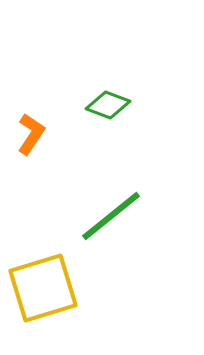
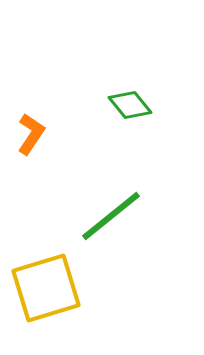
green diamond: moved 22 px right; rotated 30 degrees clockwise
yellow square: moved 3 px right
